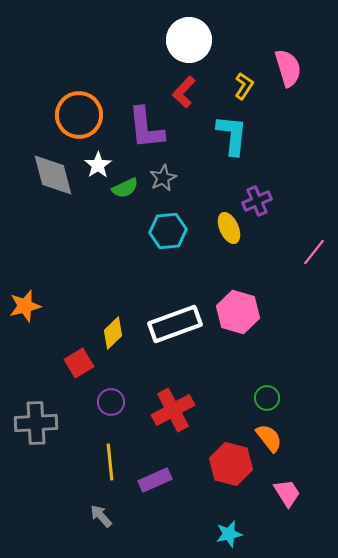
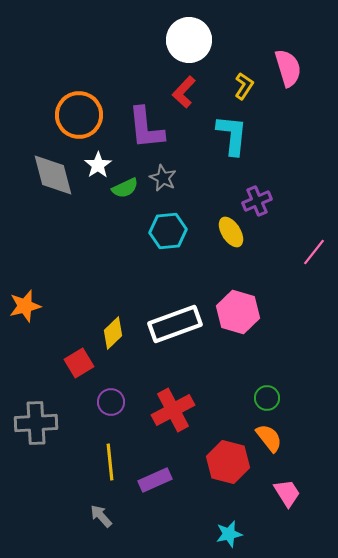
gray star: rotated 20 degrees counterclockwise
yellow ellipse: moved 2 px right, 4 px down; rotated 8 degrees counterclockwise
red hexagon: moved 3 px left, 2 px up
